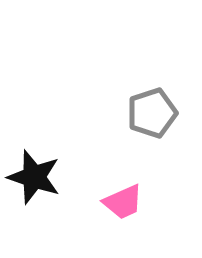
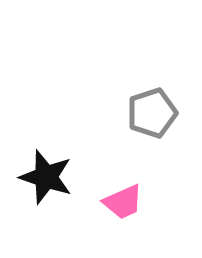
black star: moved 12 px right
